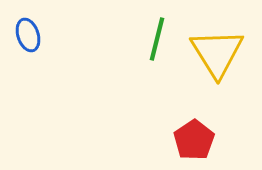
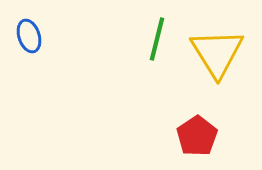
blue ellipse: moved 1 px right, 1 px down
red pentagon: moved 3 px right, 4 px up
